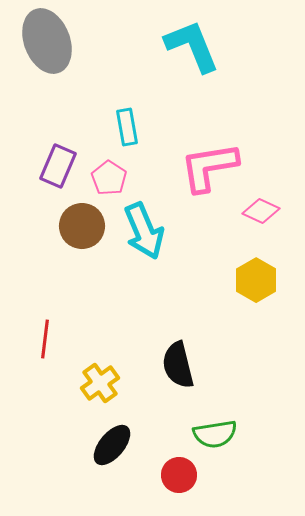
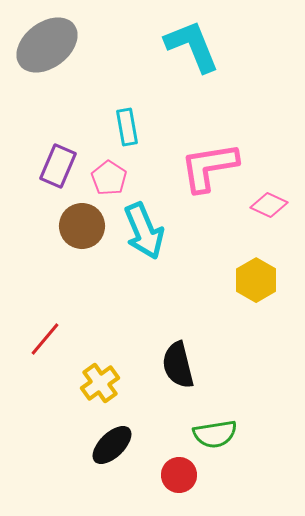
gray ellipse: moved 4 px down; rotated 74 degrees clockwise
pink diamond: moved 8 px right, 6 px up
red line: rotated 33 degrees clockwise
black ellipse: rotated 6 degrees clockwise
